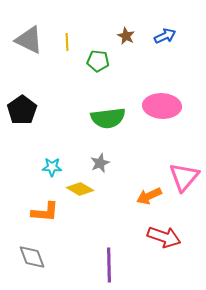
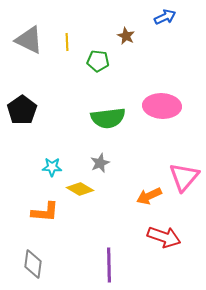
blue arrow: moved 19 px up
gray diamond: moved 1 px right, 7 px down; rotated 28 degrees clockwise
